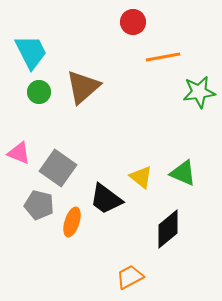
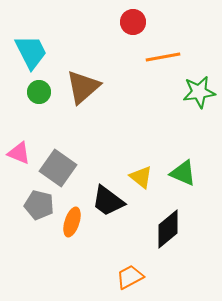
black trapezoid: moved 2 px right, 2 px down
